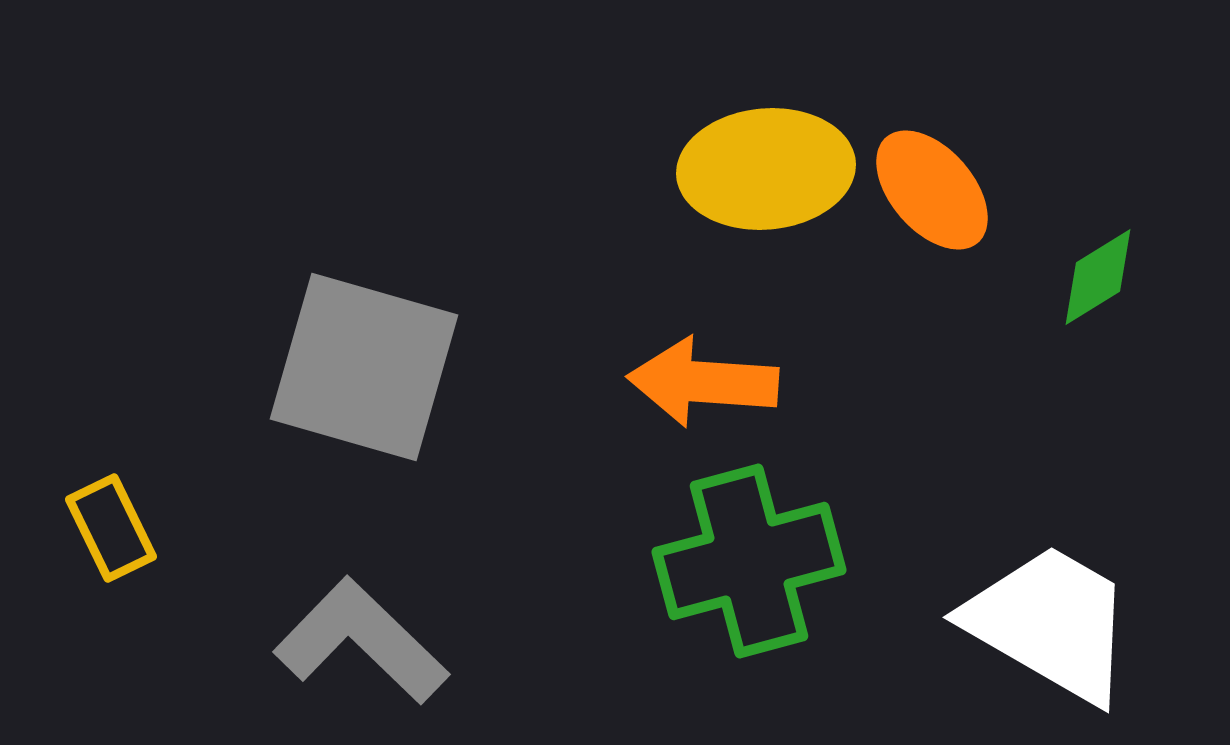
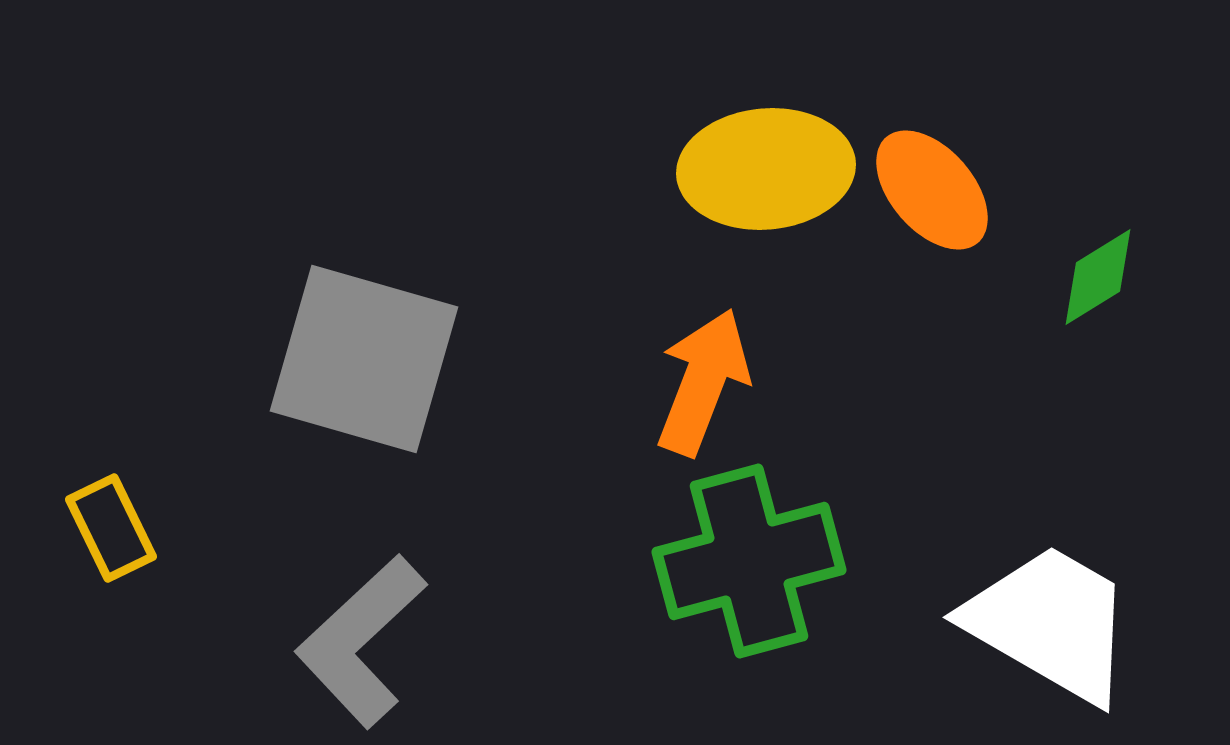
gray square: moved 8 px up
orange arrow: rotated 107 degrees clockwise
gray L-shape: rotated 87 degrees counterclockwise
